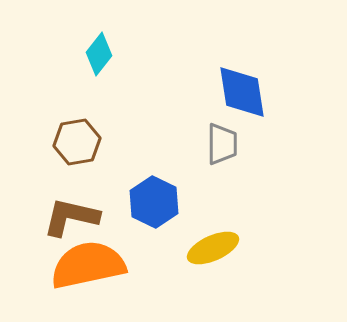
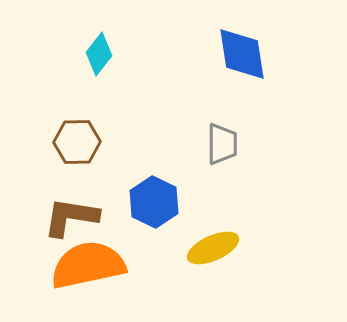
blue diamond: moved 38 px up
brown hexagon: rotated 9 degrees clockwise
brown L-shape: rotated 4 degrees counterclockwise
